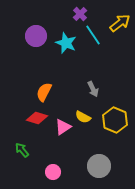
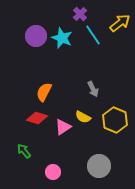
cyan star: moved 4 px left, 5 px up
green arrow: moved 2 px right, 1 px down
